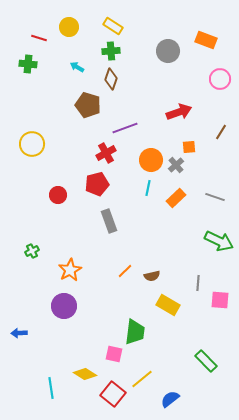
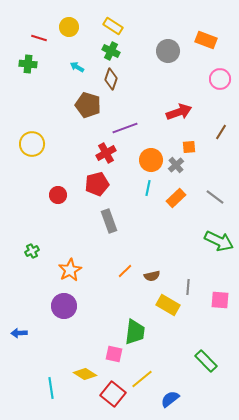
green cross at (111, 51): rotated 30 degrees clockwise
gray line at (215, 197): rotated 18 degrees clockwise
gray line at (198, 283): moved 10 px left, 4 px down
